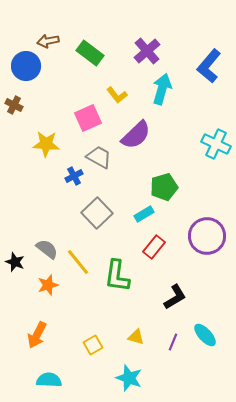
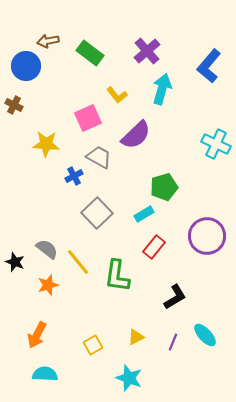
yellow triangle: rotated 42 degrees counterclockwise
cyan semicircle: moved 4 px left, 6 px up
